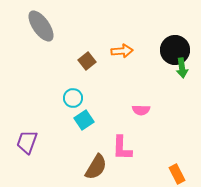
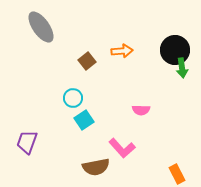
gray ellipse: moved 1 px down
pink L-shape: rotated 44 degrees counterclockwise
brown semicircle: rotated 48 degrees clockwise
